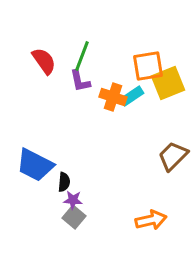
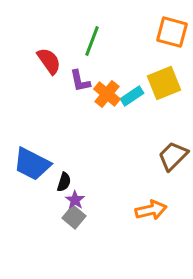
green line: moved 10 px right, 15 px up
red semicircle: moved 5 px right
orange square: moved 24 px right, 34 px up; rotated 24 degrees clockwise
yellow square: moved 4 px left
orange cross: moved 6 px left, 3 px up; rotated 20 degrees clockwise
blue trapezoid: moved 3 px left, 1 px up
black semicircle: rotated 12 degrees clockwise
purple star: moved 2 px right; rotated 30 degrees clockwise
orange arrow: moved 10 px up
